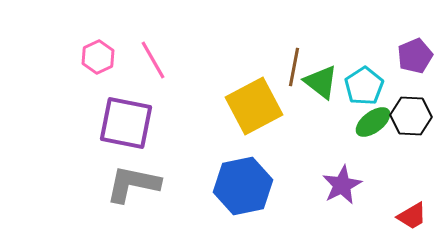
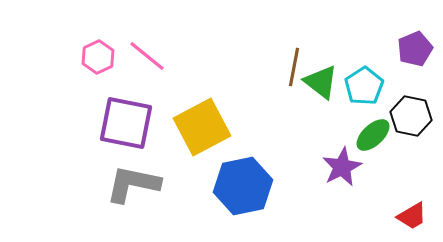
purple pentagon: moved 7 px up
pink line: moved 6 px left, 4 px up; rotated 21 degrees counterclockwise
yellow square: moved 52 px left, 21 px down
black hexagon: rotated 9 degrees clockwise
green ellipse: moved 13 px down; rotated 6 degrees counterclockwise
purple star: moved 18 px up
